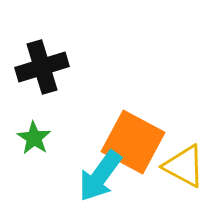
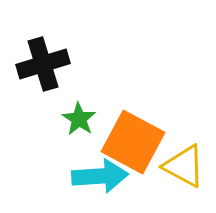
black cross: moved 1 px right, 3 px up
green star: moved 45 px right, 19 px up
cyan arrow: rotated 130 degrees counterclockwise
